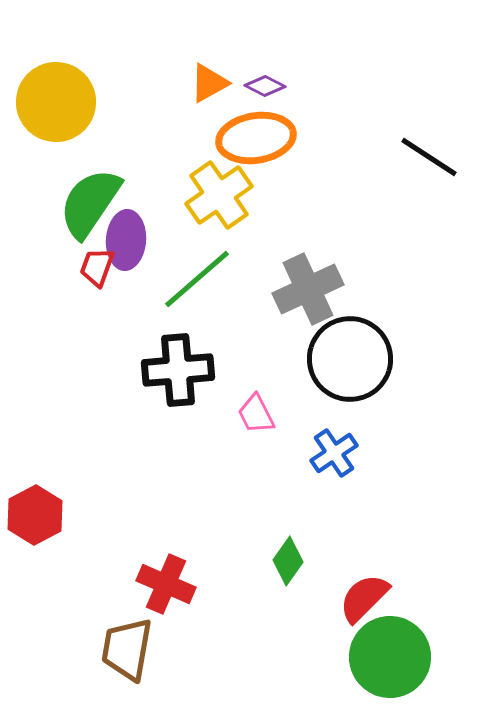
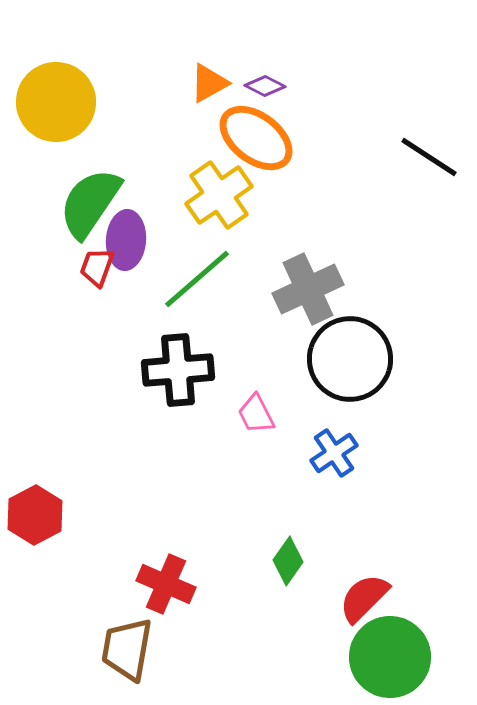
orange ellipse: rotated 46 degrees clockwise
